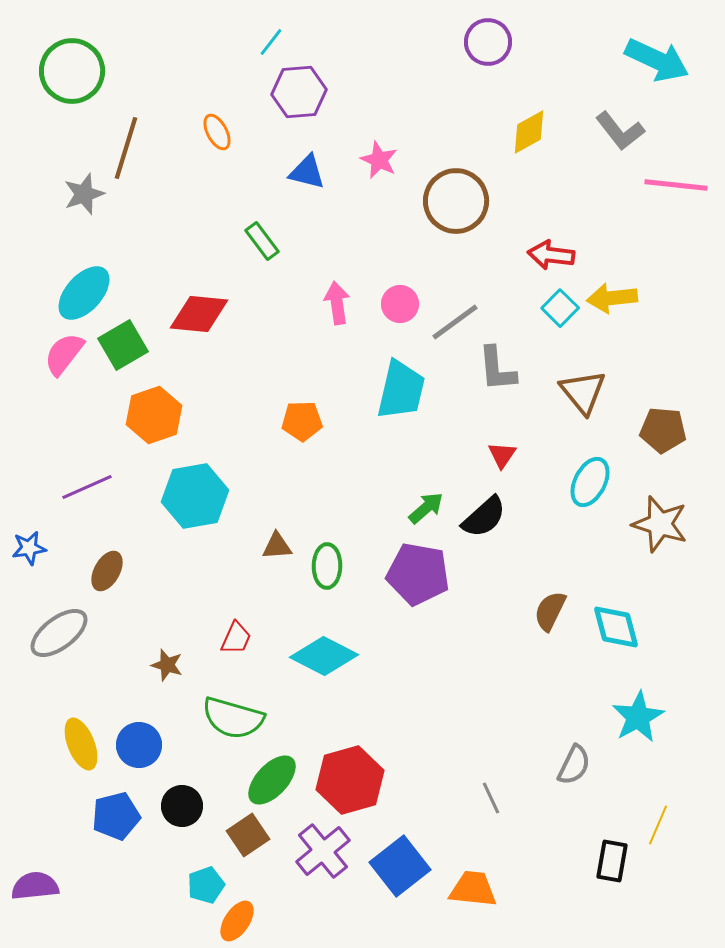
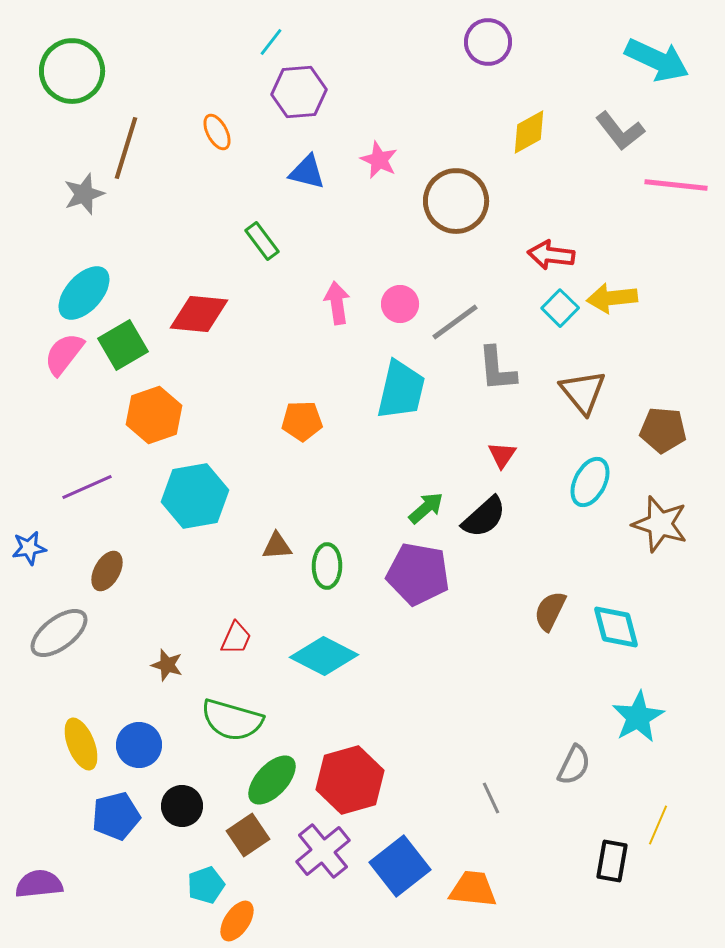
green semicircle at (233, 718): moved 1 px left, 2 px down
purple semicircle at (35, 886): moved 4 px right, 2 px up
